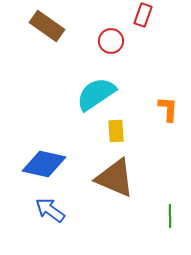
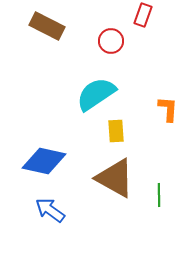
brown rectangle: rotated 8 degrees counterclockwise
blue diamond: moved 3 px up
brown triangle: rotated 6 degrees clockwise
green line: moved 11 px left, 21 px up
